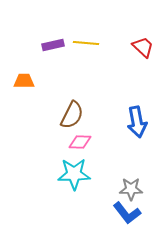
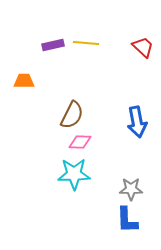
blue L-shape: moved 7 px down; rotated 36 degrees clockwise
